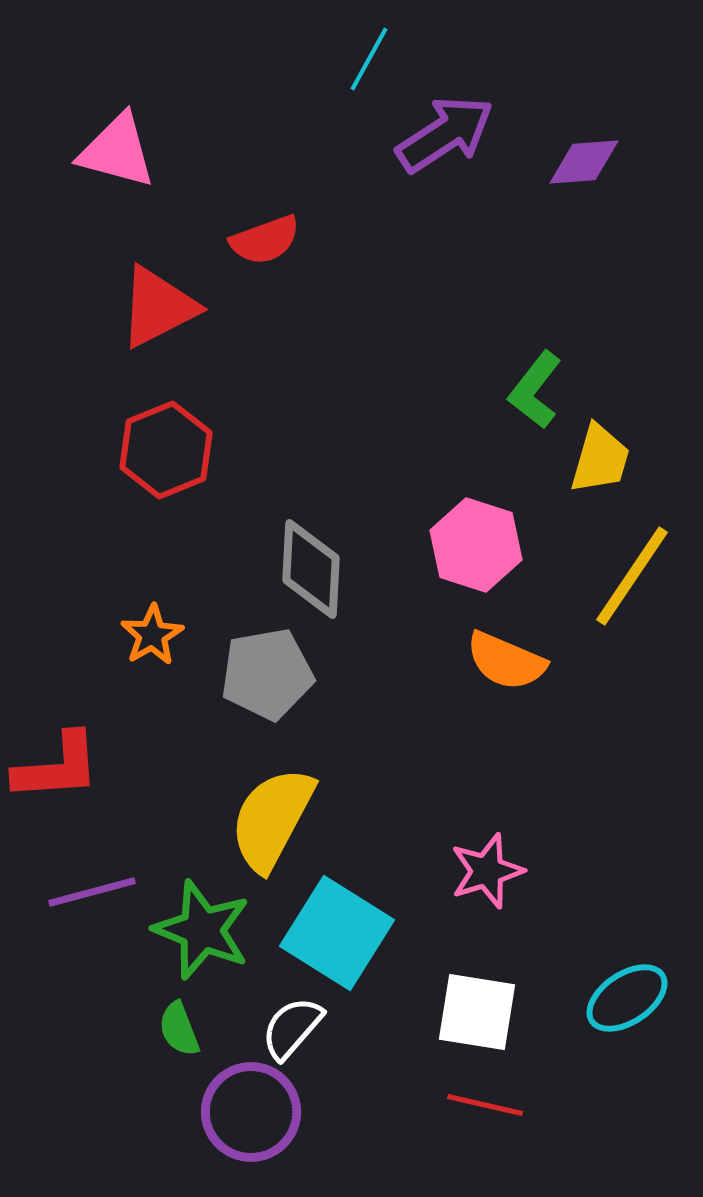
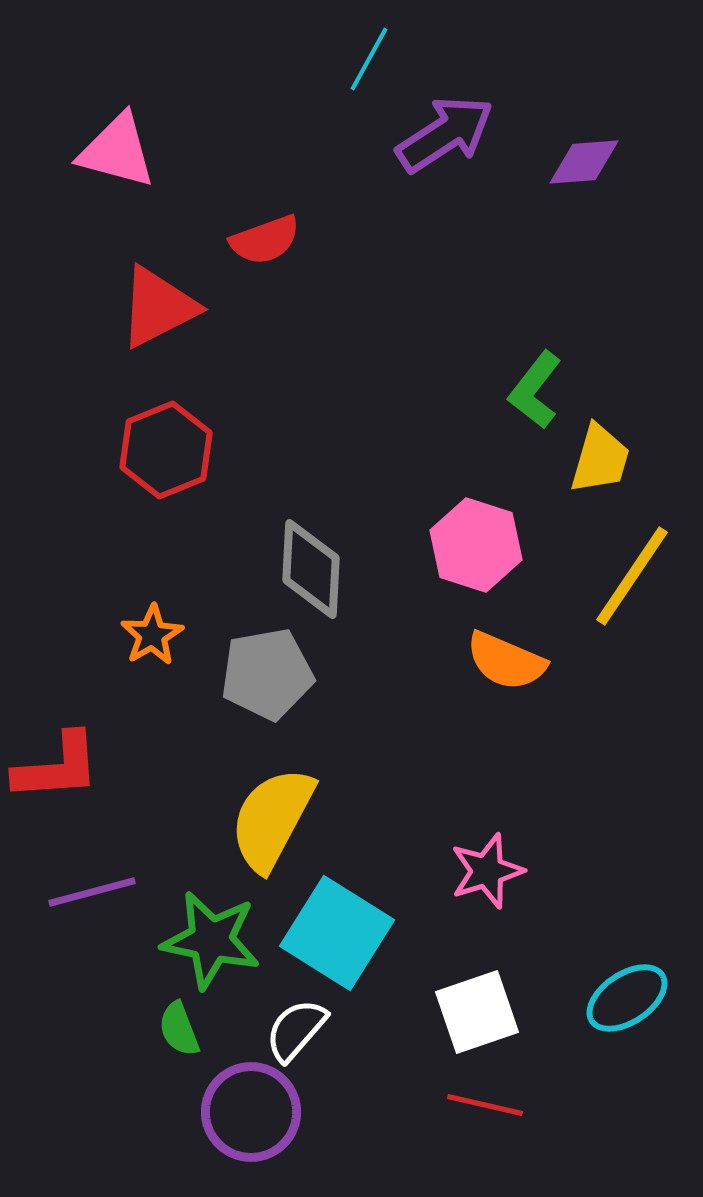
green star: moved 9 px right, 10 px down; rotated 10 degrees counterclockwise
white square: rotated 28 degrees counterclockwise
white semicircle: moved 4 px right, 2 px down
